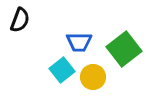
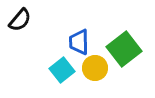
black semicircle: rotated 20 degrees clockwise
blue trapezoid: rotated 88 degrees clockwise
yellow circle: moved 2 px right, 9 px up
